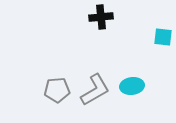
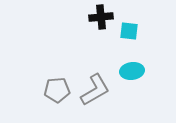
cyan square: moved 34 px left, 6 px up
cyan ellipse: moved 15 px up
